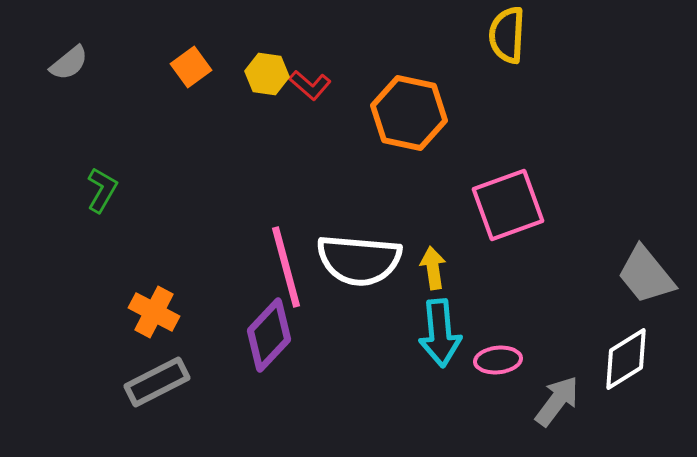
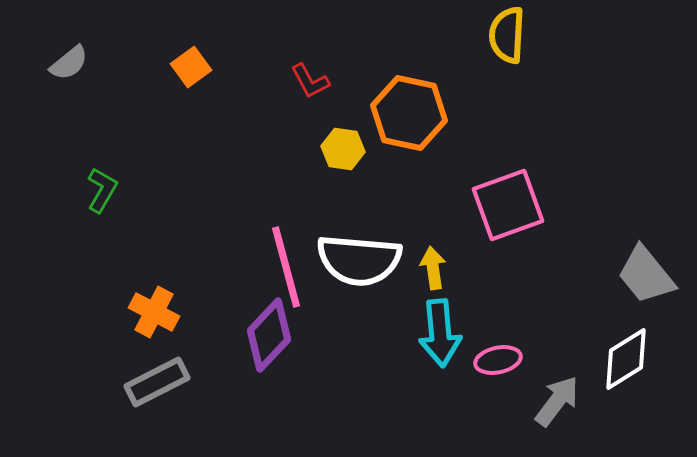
yellow hexagon: moved 76 px right, 75 px down
red L-shape: moved 4 px up; rotated 21 degrees clockwise
pink ellipse: rotated 6 degrees counterclockwise
